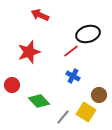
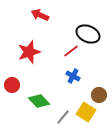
black ellipse: rotated 40 degrees clockwise
